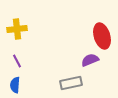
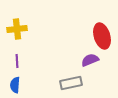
purple line: rotated 24 degrees clockwise
